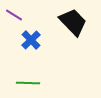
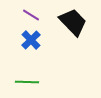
purple line: moved 17 px right
green line: moved 1 px left, 1 px up
